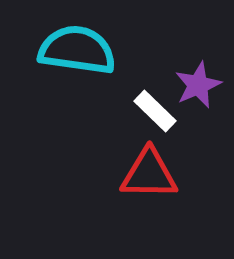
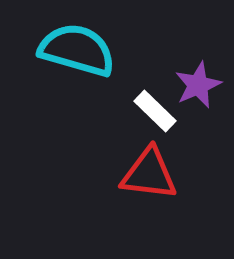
cyan semicircle: rotated 8 degrees clockwise
red triangle: rotated 6 degrees clockwise
